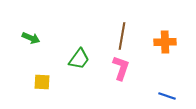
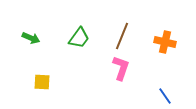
brown line: rotated 12 degrees clockwise
orange cross: rotated 15 degrees clockwise
green trapezoid: moved 21 px up
blue line: moved 2 px left; rotated 36 degrees clockwise
